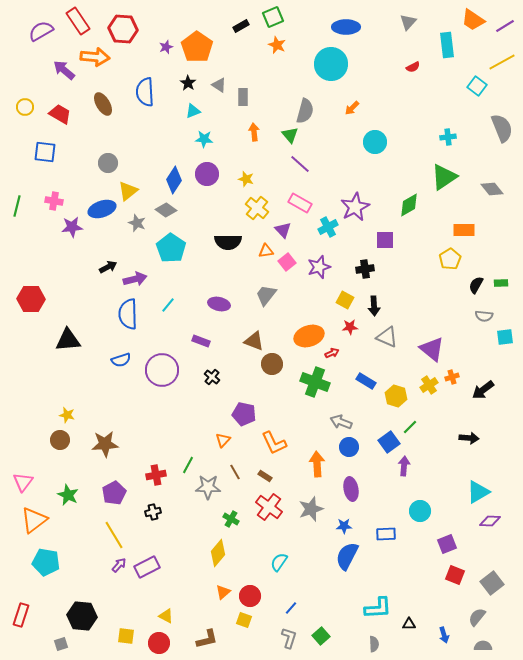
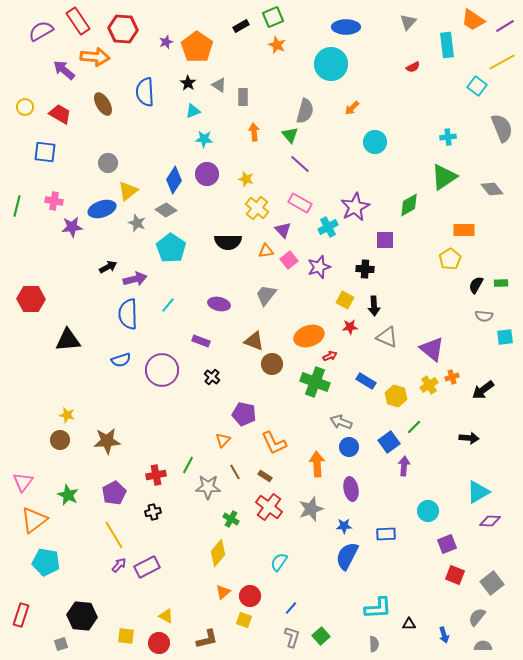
purple star at (166, 47): moved 5 px up
pink square at (287, 262): moved 2 px right, 2 px up
black cross at (365, 269): rotated 12 degrees clockwise
red arrow at (332, 353): moved 2 px left, 3 px down
green line at (410, 427): moved 4 px right
brown star at (105, 444): moved 2 px right, 3 px up
cyan circle at (420, 511): moved 8 px right
gray L-shape at (289, 638): moved 3 px right, 1 px up
